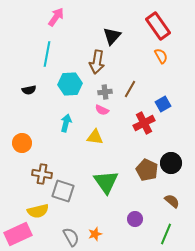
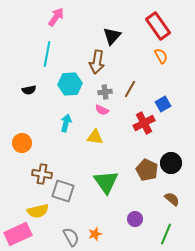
brown semicircle: moved 2 px up
